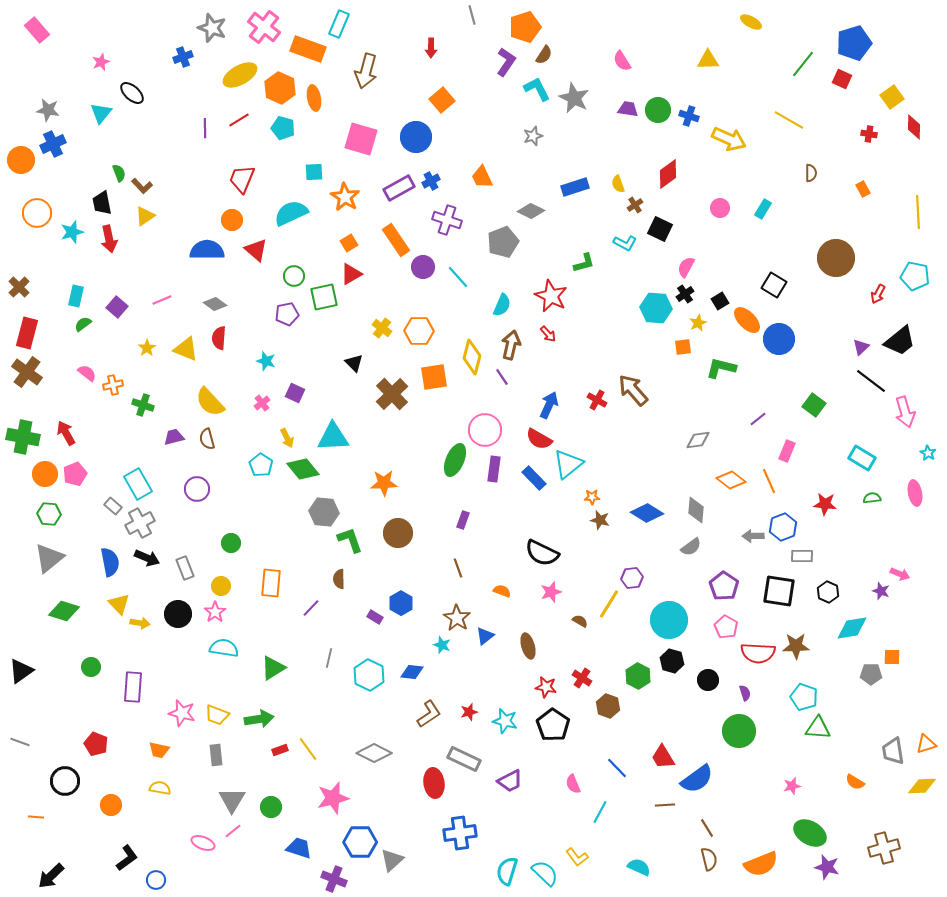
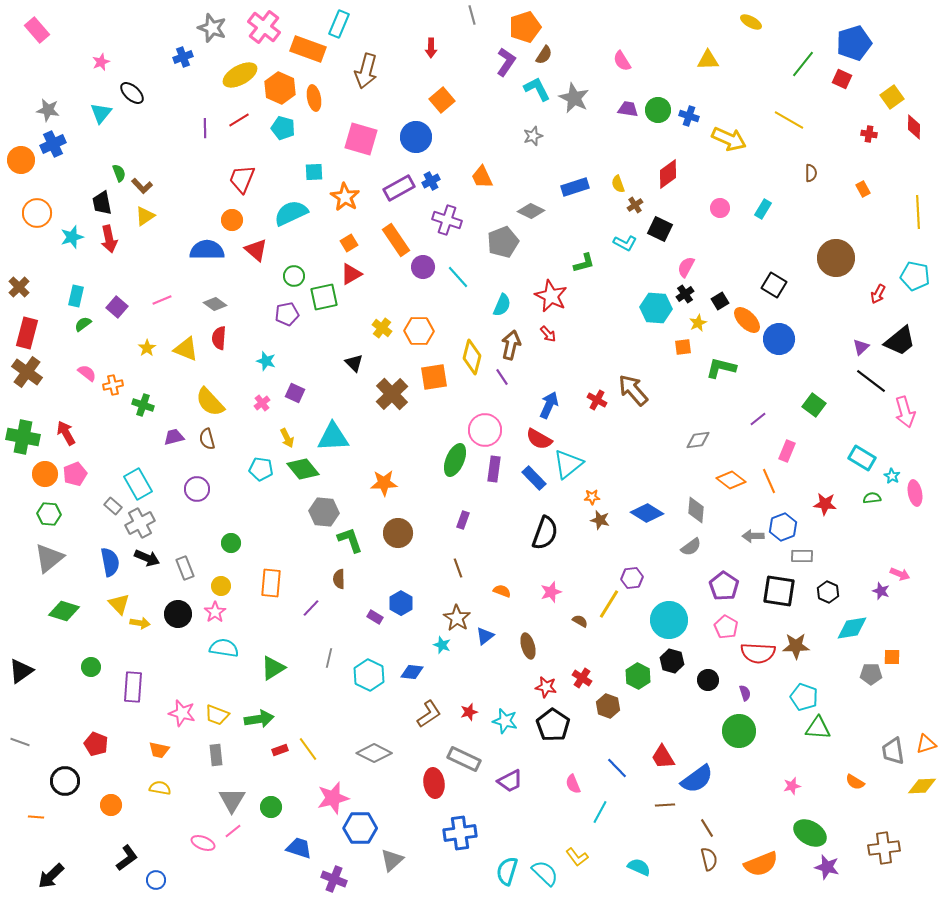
cyan star at (72, 232): moved 5 px down
cyan star at (928, 453): moved 36 px left, 23 px down
cyan pentagon at (261, 465): moved 4 px down; rotated 25 degrees counterclockwise
black semicircle at (542, 553): moved 3 px right, 20 px up; rotated 96 degrees counterclockwise
blue hexagon at (360, 842): moved 14 px up
brown cross at (884, 848): rotated 8 degrees clockwise
